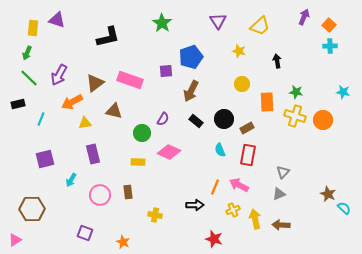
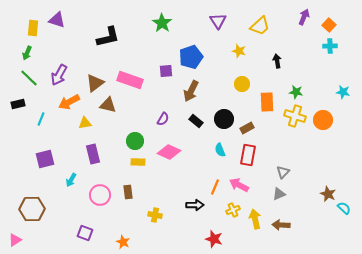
orange arrow at (72, 102): moved 3 px left
brown triangle at (114, 111): moved 6 px left, 6 px up
green circle at (142, 133): moved 7 px left, 8 px down
